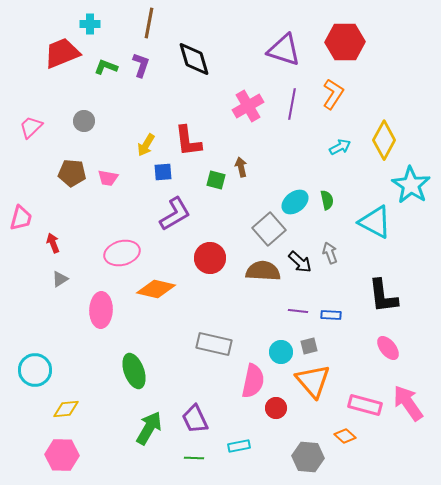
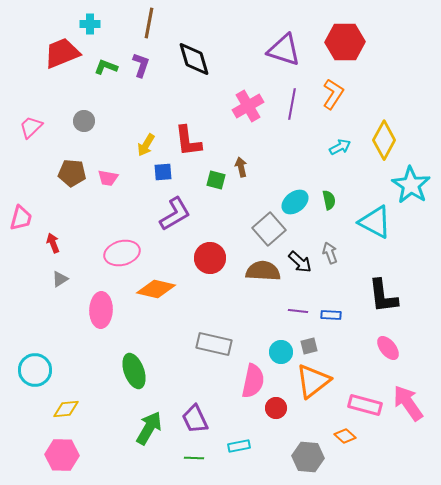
green semicircle at (327, 200): moved 2 px right
orange triangle at (313, 381): rotated 33 degrees clockwise
